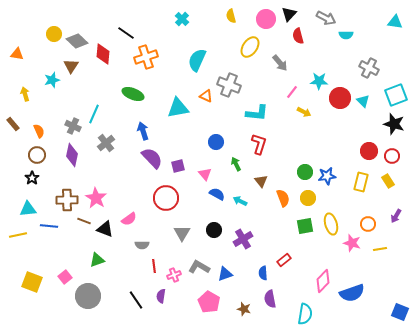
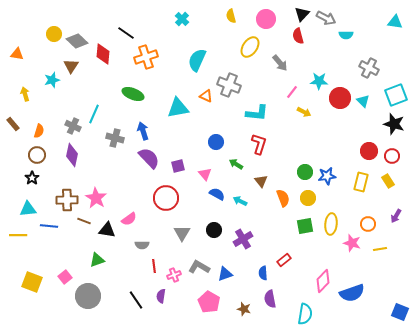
black triangle at (289, 14): moved 13 px right
orange semicircle at (39, 131): rotated 40 degrees clockwise
gray cross at (106, 143): moved 9 px right, 5 px up; rotated 36 degrees counterclockwise
purple semicircle at (152, 158): moved 3 px left
green arrow at (236, 164): rotated 32 degrees counterclockwise
yellow ellipse at (331, 224): rotated 20 degrees clockwise
black triangle at (105, 229): moved 2 px right, 1 px down; rotated 12 degrees counterclockwise
yellow line at (18, 235): rotated 12 degrees clockwise
